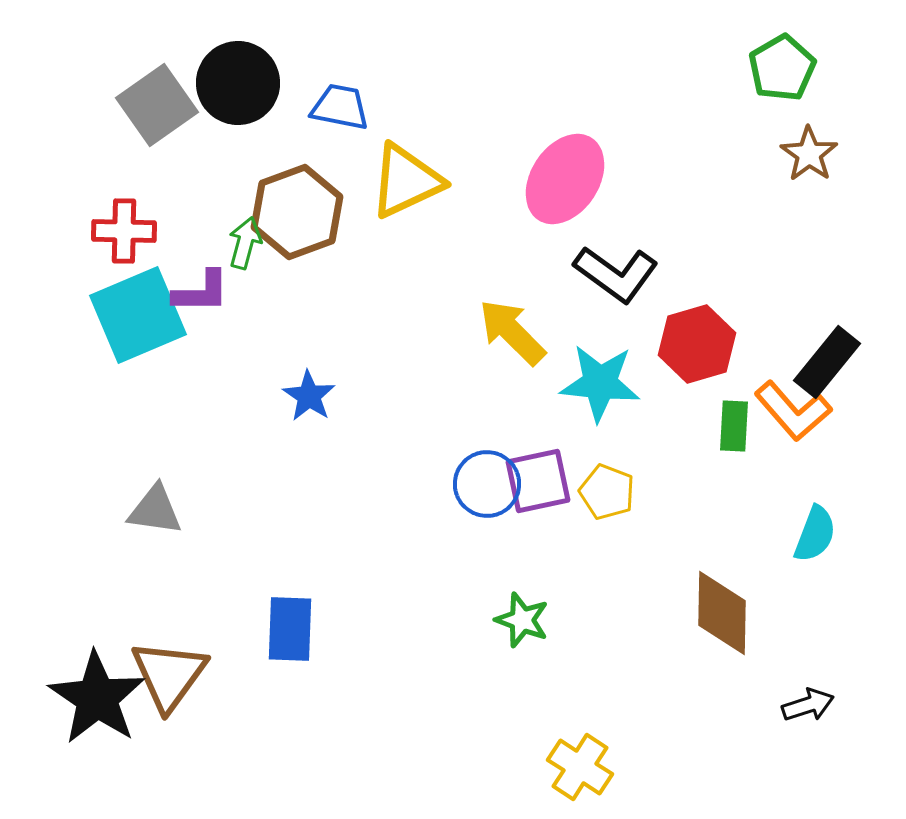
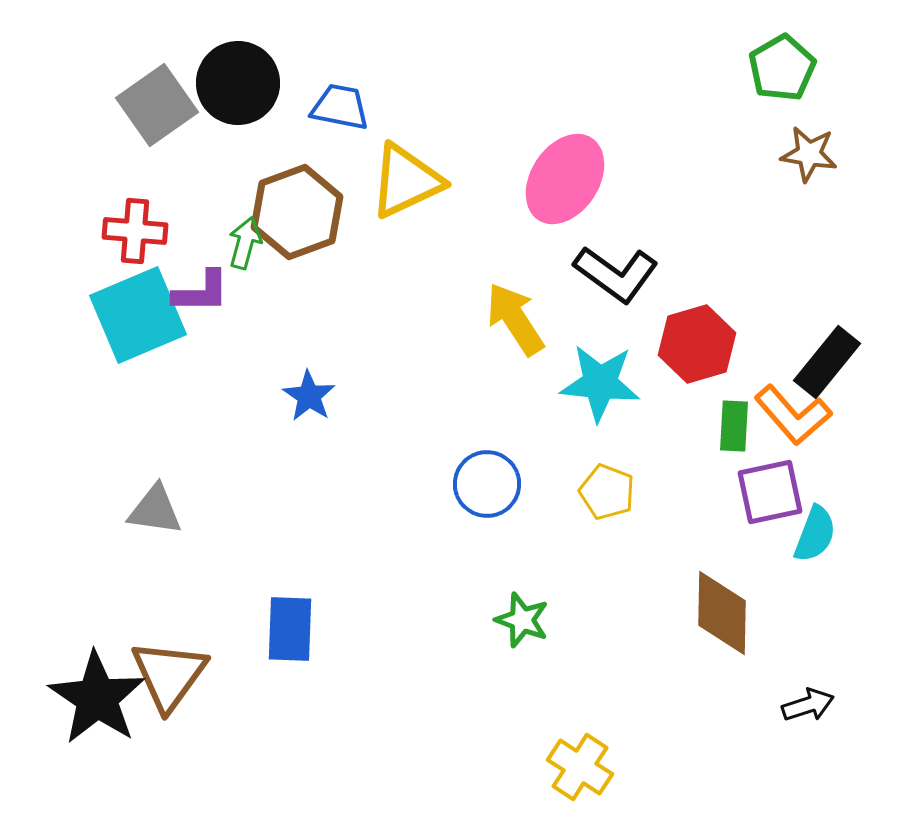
brown star: rotated 26 degrees counterclockwise
red cross: moved 11 px right; rotated 4 degrees clockwise
yellow arrow: moved 3 px right, 13 px up; rotated 12 degrees clockwise
orange L-shape: moved 4 px down
purple square: moved 232 px right, 11 px down
